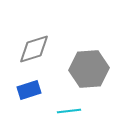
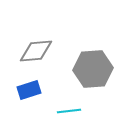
gray diamond: moved 2 px right, 2 px down; rotated 12 degrees clockwise
gray hexagon: moved 4 px right
